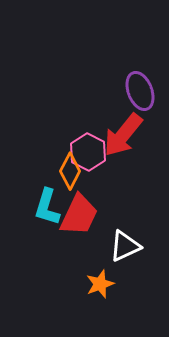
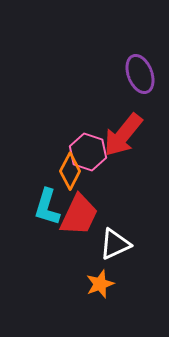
purple ellipse: moved 17 px up
pink hexagon: rotated 9 degrees counterclockwise
white triangle: moved 10 px left, 2 px up
